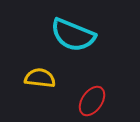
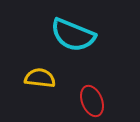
red ellipse: rotated 56 degrees counterclockwise
